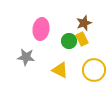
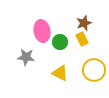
pink ellipse: moved 1 px right, 2 px down; rotated 20 degrees counterclockwise
green circle: moved 9 px left, 1 px down
yellow triangle: moved 3 px down
